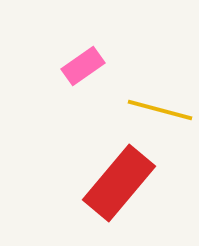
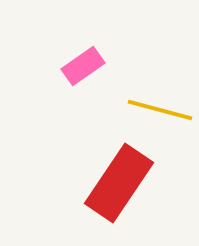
red rectangle: rotated 6 degrees counterclockwise
